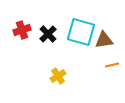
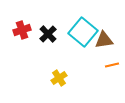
cyan square: moved 2 px right; rotated 24 degrees clockwise
yellow cross: moved 1 px right, 2 px down
